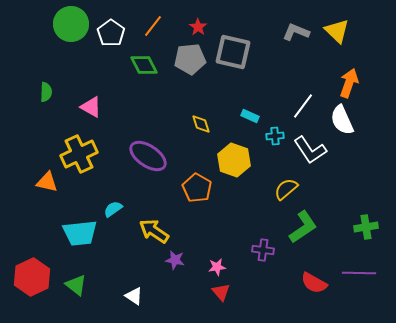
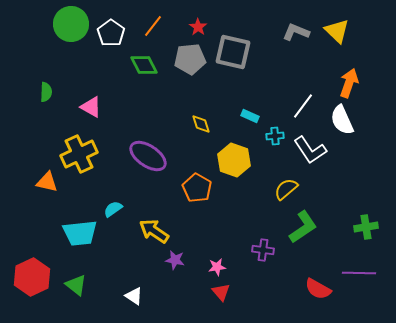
red semicircle: moved 4 px right, 6 px down
